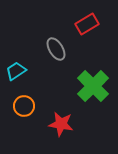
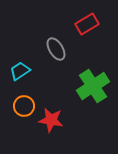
cyan trapezoid: moved 4 px right
green cross: rotated 12 degrees clockwise
red star: moved 10 px left, 4 px up
